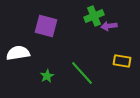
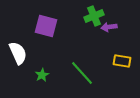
purple arrow: moved 1 px down
white semicircle: rotated 75 degrees clockwise
green star: moved 5 px left, 1 px up
